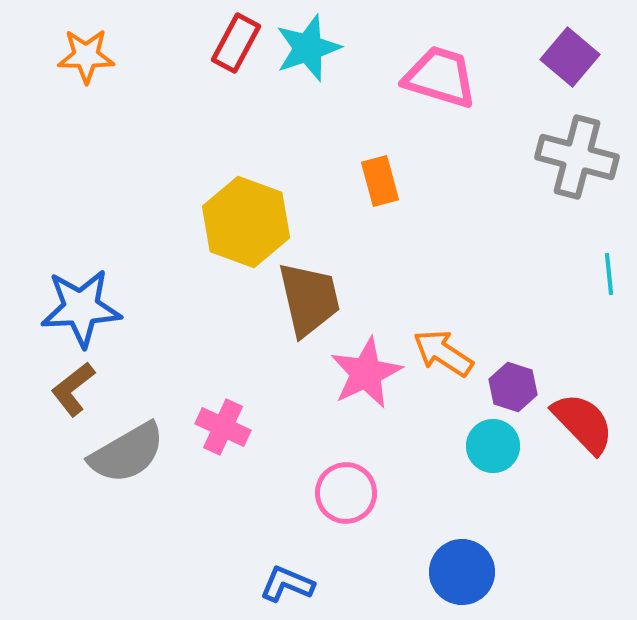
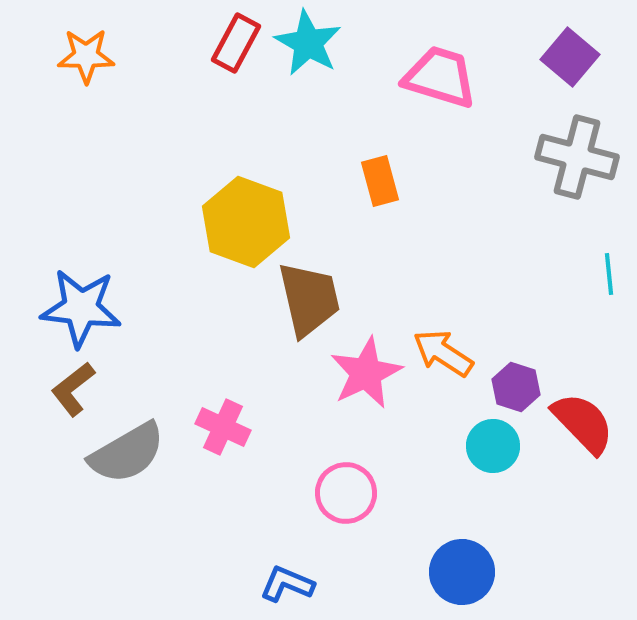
cyan star: moved 5 px up; rotated 24 degrees counterclockwise
blue star: rotated 10 degrees clockwise
purple hexagon: moved 3 px right
